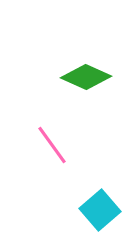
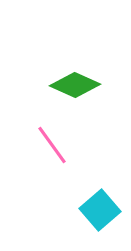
green diamond: moved 11 px left, 8 px down
